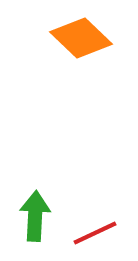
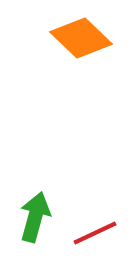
green arrow: moved 1 px down; rotated 12 degrees clockwise
